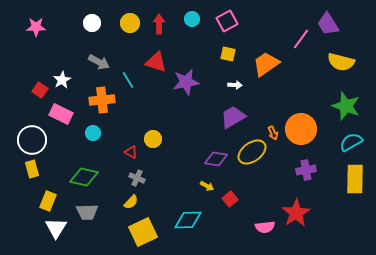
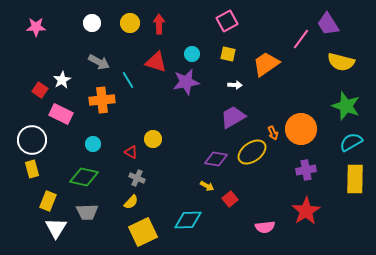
cyan circle at (192, 19): moved 35 px down
cyan circle at (93, 133): moved 11 px down
red star at (296, 213): moved 10 px right, 2 px up
